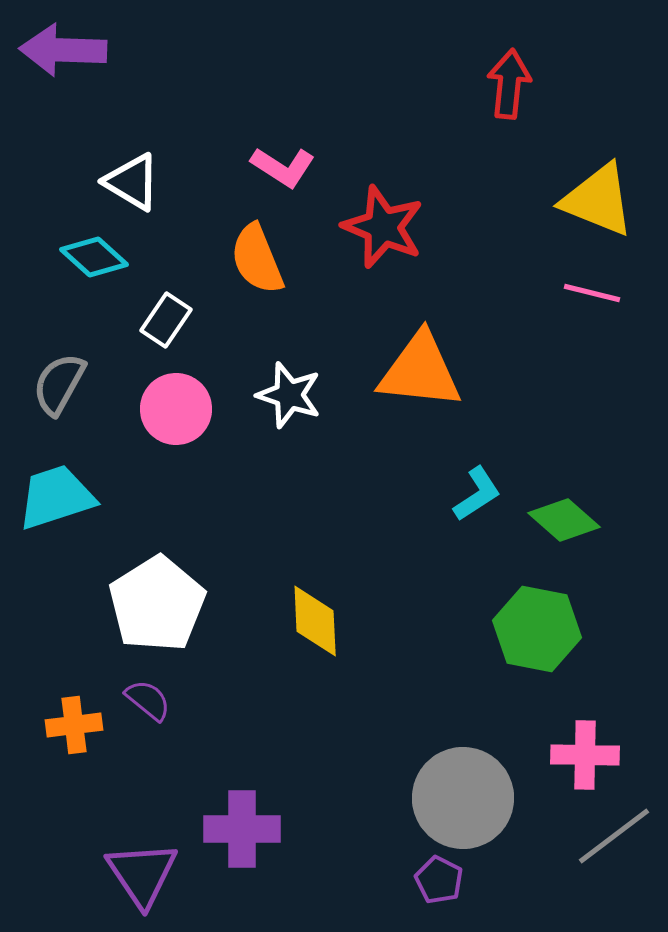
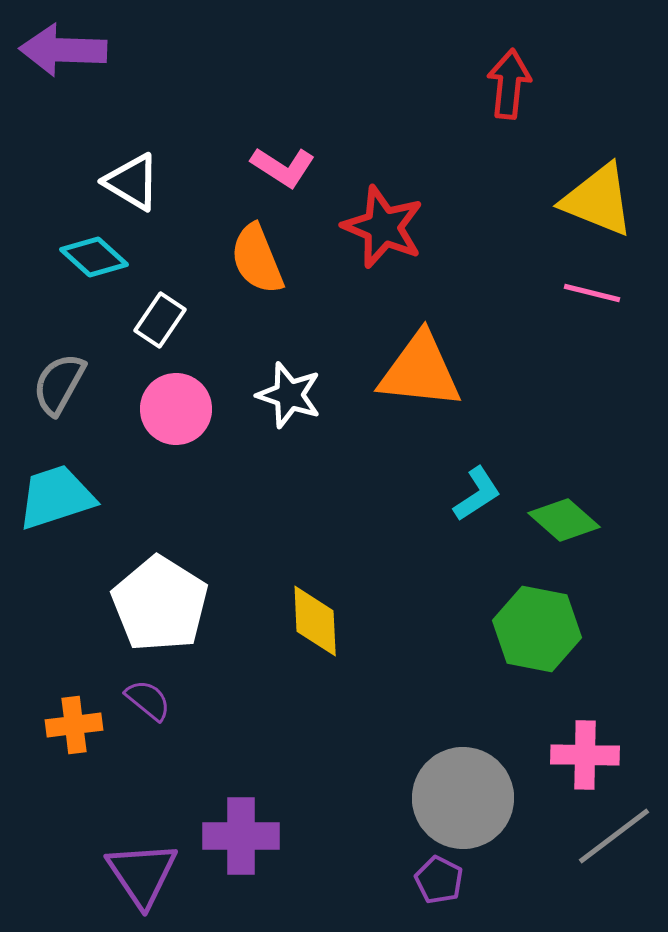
white rectangle: moved 6 px left
white pentagon: moved 3 px right; rotated 8 degrees counterclockwise
purple cross: moved 1 px left, 7 px down
